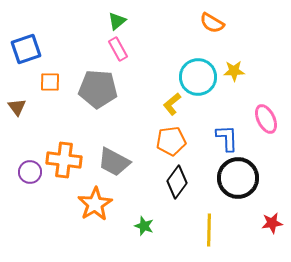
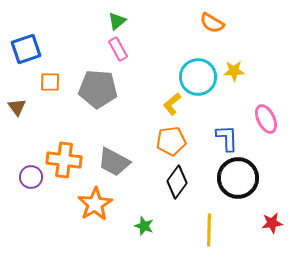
purple circle: moved 1 px right, 5 px down
